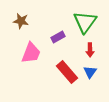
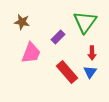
brown star: moved 1 px right, 1 px down
purple rectangle: rotated 16 degrees counterclockwise
red arrow: moved 2 px right, 3 px down
